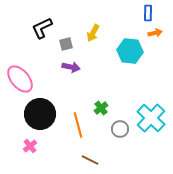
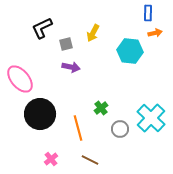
orange line: moved 3 px down
pink cross: moved 21 px right, 13 px down
